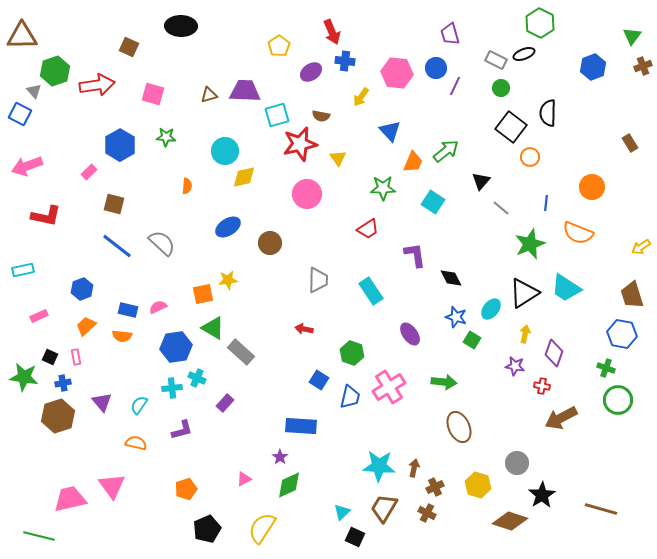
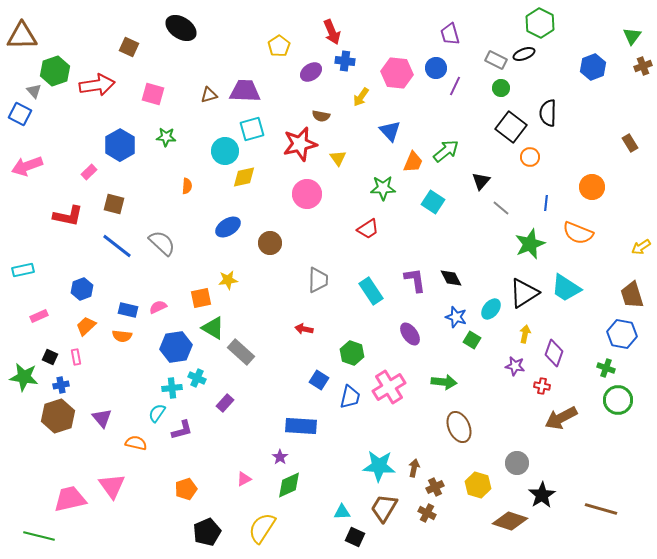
black ellipse at (181, 26): moved 2 px down; rotated 32 degrees clockwise
cyan square at (277, 115): moved 25 px left, 14 px down
red L-shape at (46, 216): moved 22 px right
purple L-shape at (415, 255): moved 25 px down
orange square at (203, 294): moved 2 px left, 4 px down
blue cross at (63, 383): moved 2 px left, 2 px down
purple triangle at (102, 402): moved 16 px down
cyan semicircle at (139, 405): moved 18 px right, 8 px down
cyan triangle at (342, 512): rotated 42 degrees clockwise
black pentagon at (207, 529): moved 3 px down
